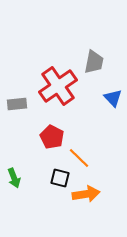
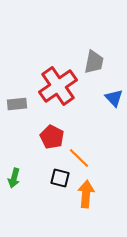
blue triangle: moved 1 px right
green arrow: rotated 36 degrees clockwise
orange arrow: rotated 76 degrees counterclockwise
